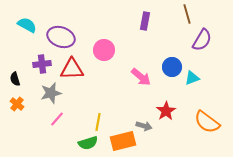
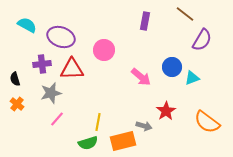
brown line: moved 2 px left; rotated 36 degrees counterclockwise
